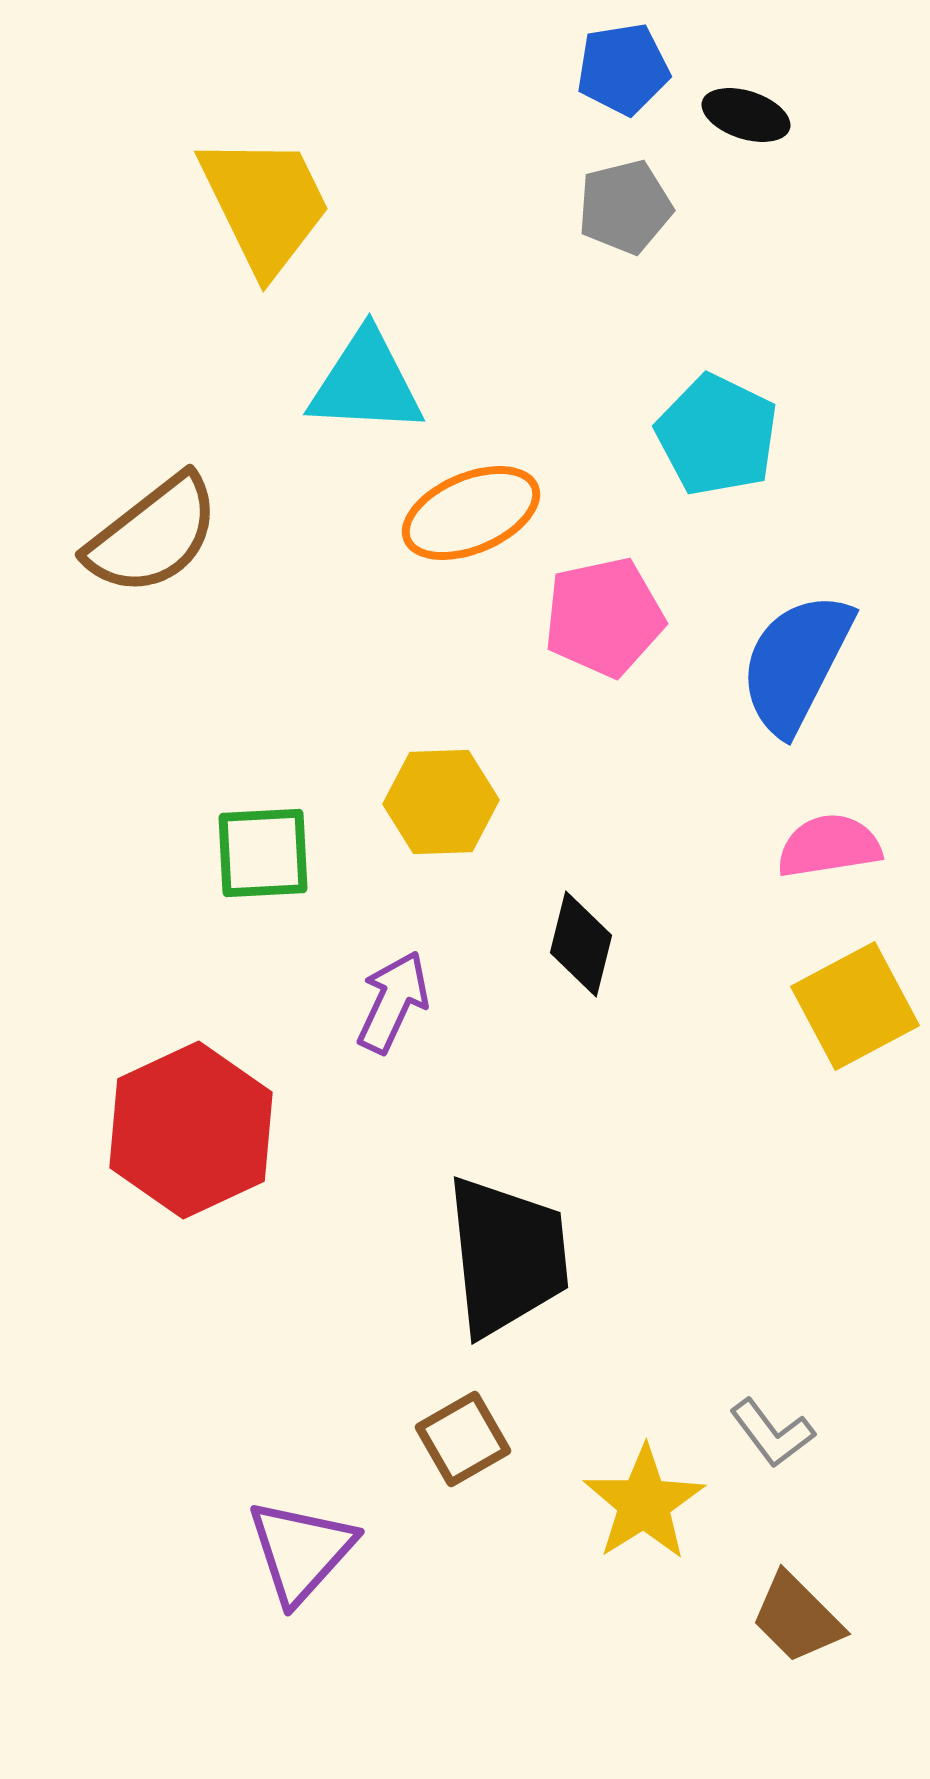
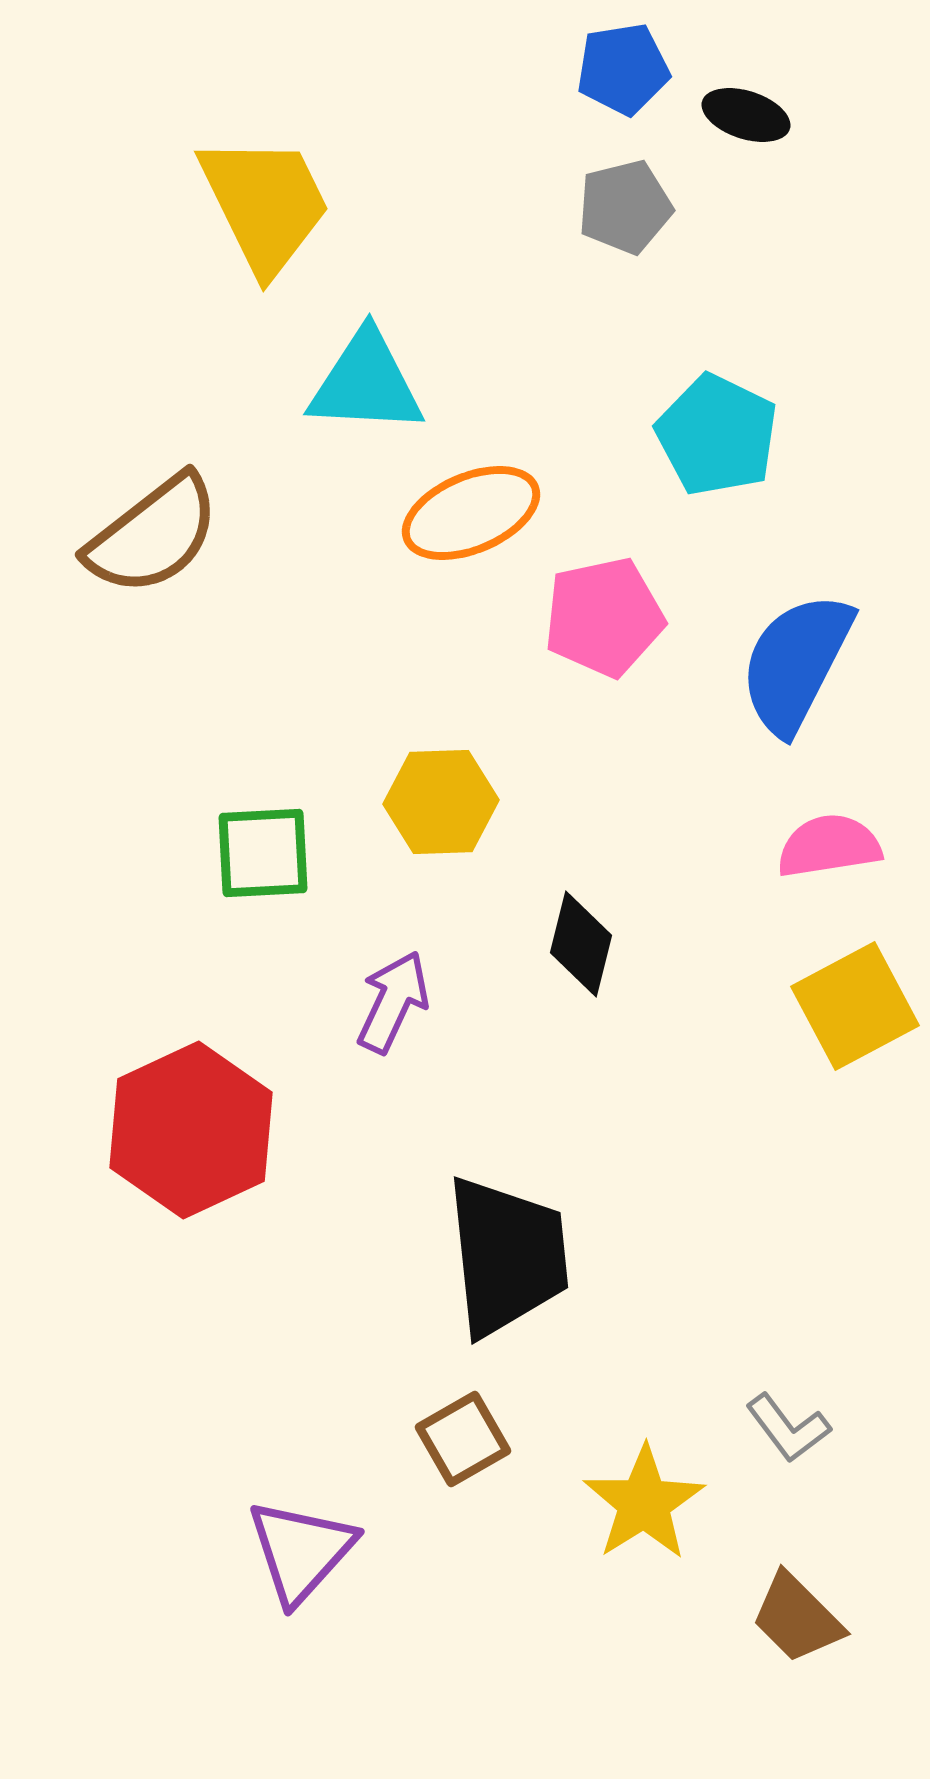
gray L-shape: moved 16 px right, 5 px up
